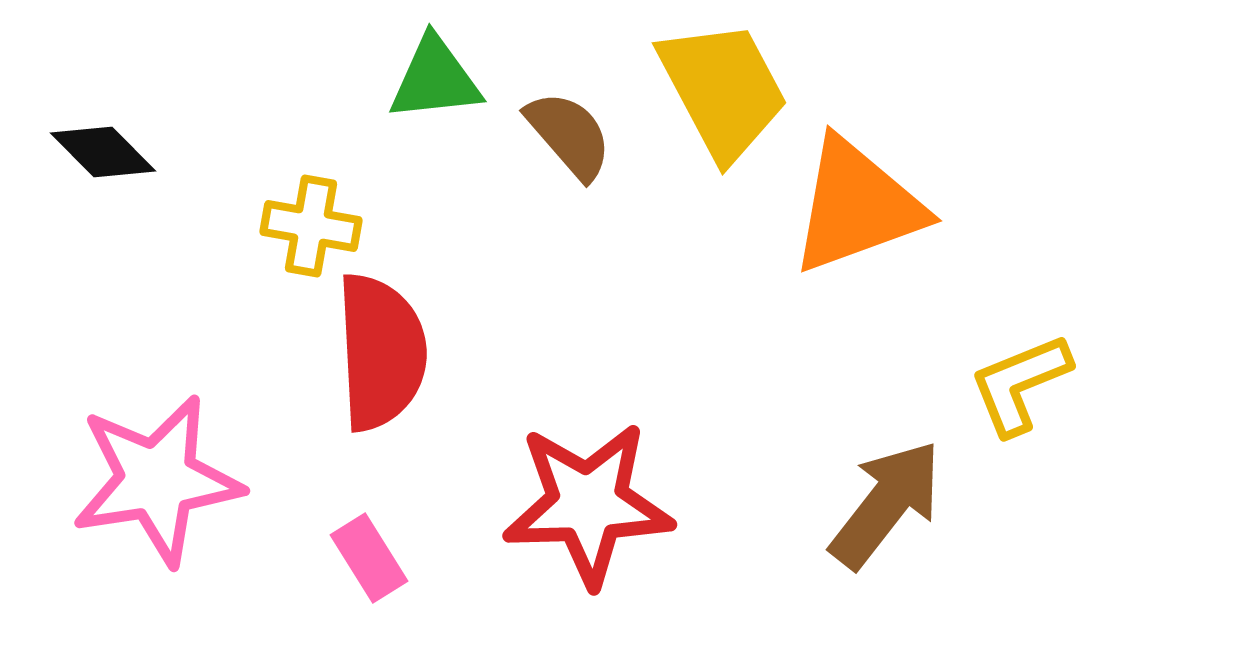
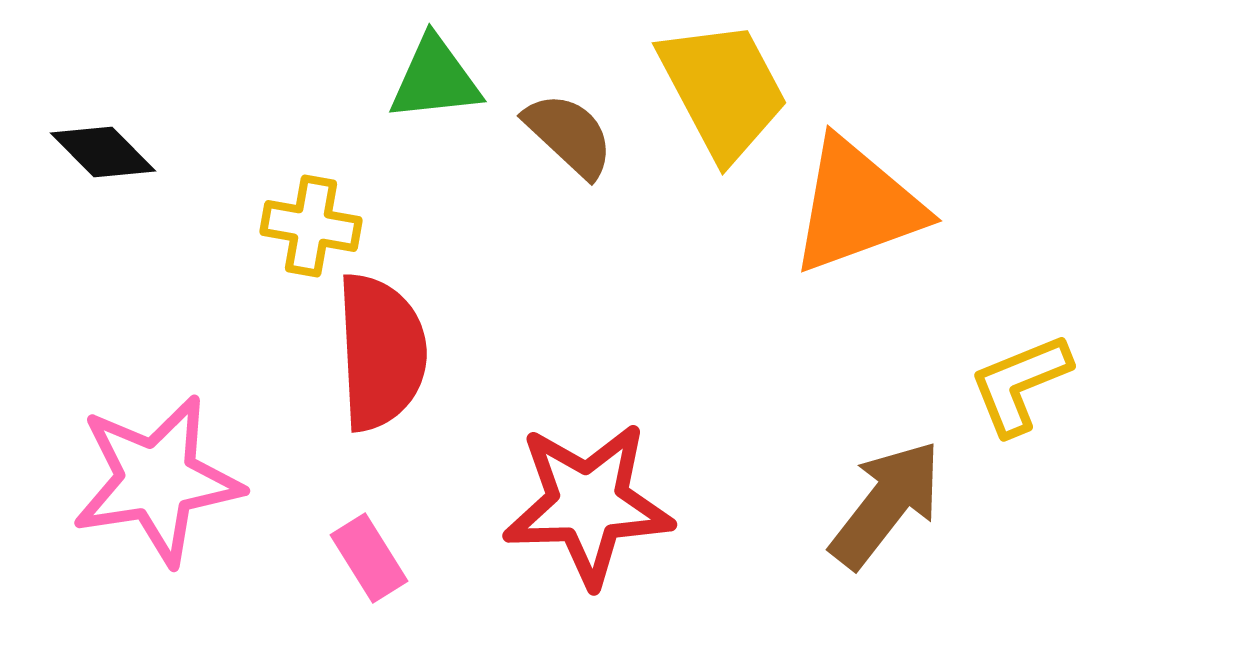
brown semicircle: rotated 6 degrees counterclockwise
